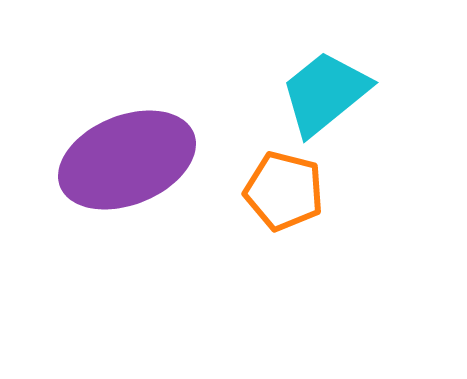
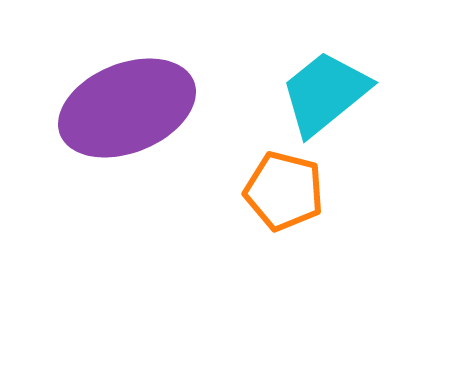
purple ellipse: moved 52 px up
